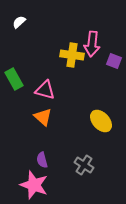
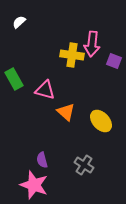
orange triangle: moved 23 px right, 5 px up
